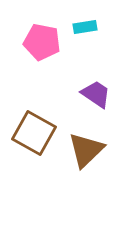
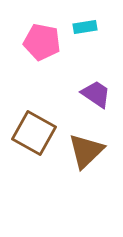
brown triangle: moved 1 px down
